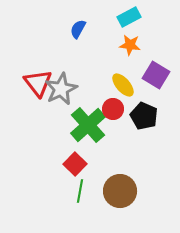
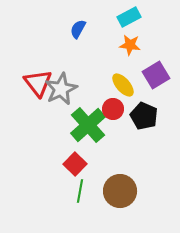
purple square: rotated 28 degrees clockwise
